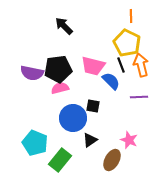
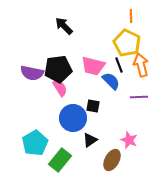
black line: moved 2 px left
pink semicircle: rotated 72 degrees clockwise
cyan pentagon: rotated 20 degrees clockwise
